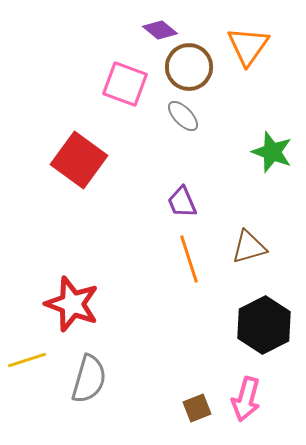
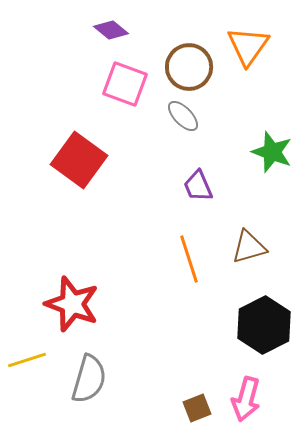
purple diamond: moved 49 px left
purple trapezoid: moved 16 px right, 16 px up
